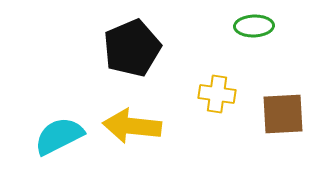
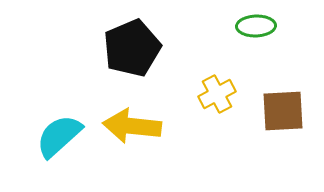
green ellipse: moved 2 px right
yellow cross: rotated 36 degrees counterclockwise
brown square: moved 3 px up
cyan semicircle: rotated 15 degrees counterclockwise
